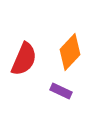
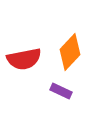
red semicircle: rotated 56 degrees clockwise
